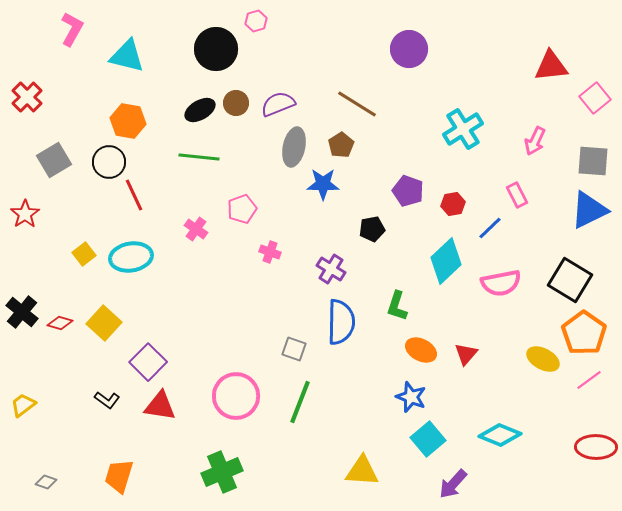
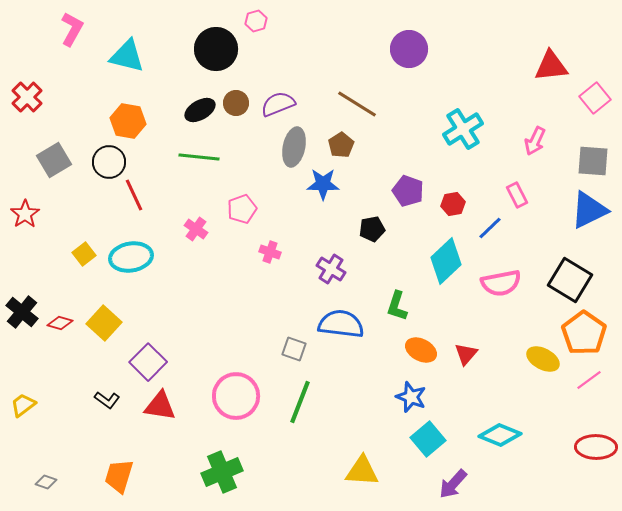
blue semicircle at (341, 322): moved 2 px down; rotated 84 degrees counterclockwise
